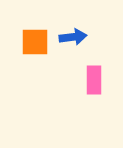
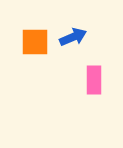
blue arrow: rotated 16 degrees counterclockwise
